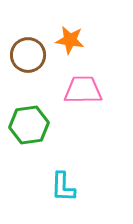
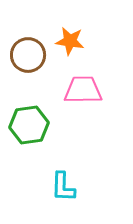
orange star: moved 1 px down
